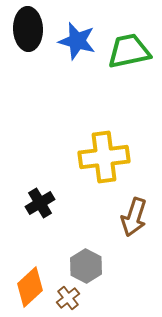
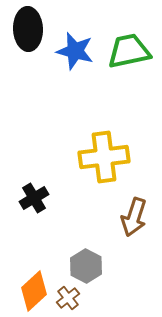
blue star: moved 2 px left, 10 px down
black cross: moved 6 px left, 5 px up
orange diamond: moved 4 px right, 4 px down
